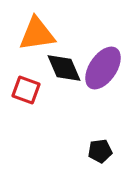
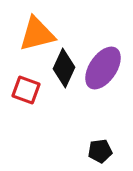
orange triangle: rotated 6 degrees counterclockwise
black diamond: rotated 48 degrees clockwise
